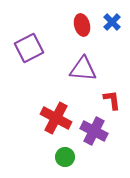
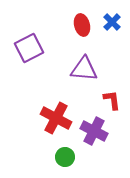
purple triangle: moved 1 px right
